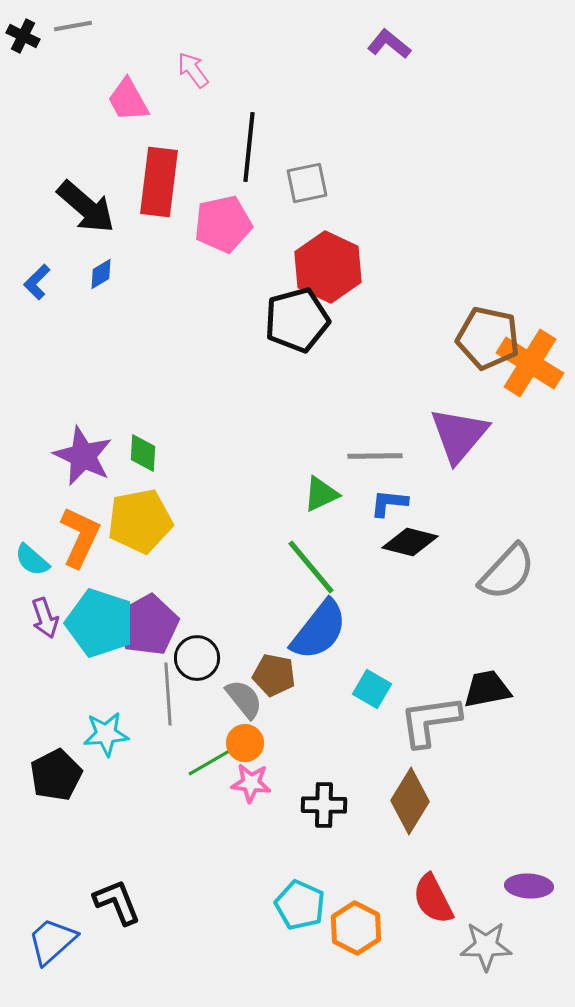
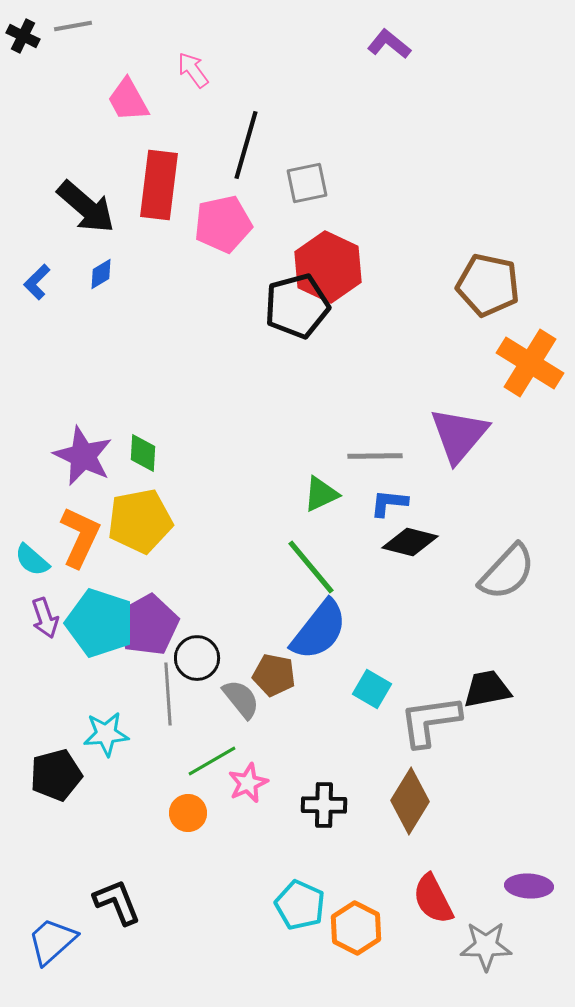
black line at (249, 147): moved 3 px left, 2 px up; rotated 10 degrees clockwise
red rectangle at (159, 182): moved 3 px down
black pentagon at (297, 320): moved 14 px up
brown pentagon at (488, 338): moved 53 px up
gray semicircle at (244, 699): moved 3 px left
orange circle at (245, 743): moved 57 px left, 70 px down
black pentagon at (56, 775): rotated 12 degrees clockwise
pink star at (251, 783): moved 3 px left; rotated 30 degrees counterclockwise
